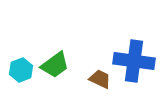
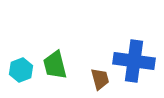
green trapezoid: rotated 112 degrees clockwise
brown trapezoid: rotated 50 degrees clockwise
